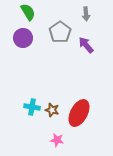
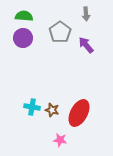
green semicircle: moved 4 px left, 4 px down; rotated 54 degrees counterclockwise
pink star: moved 3 px right
